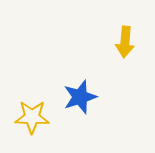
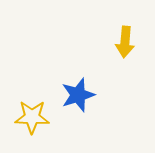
blue star: moved 2 px left, 2 px up
